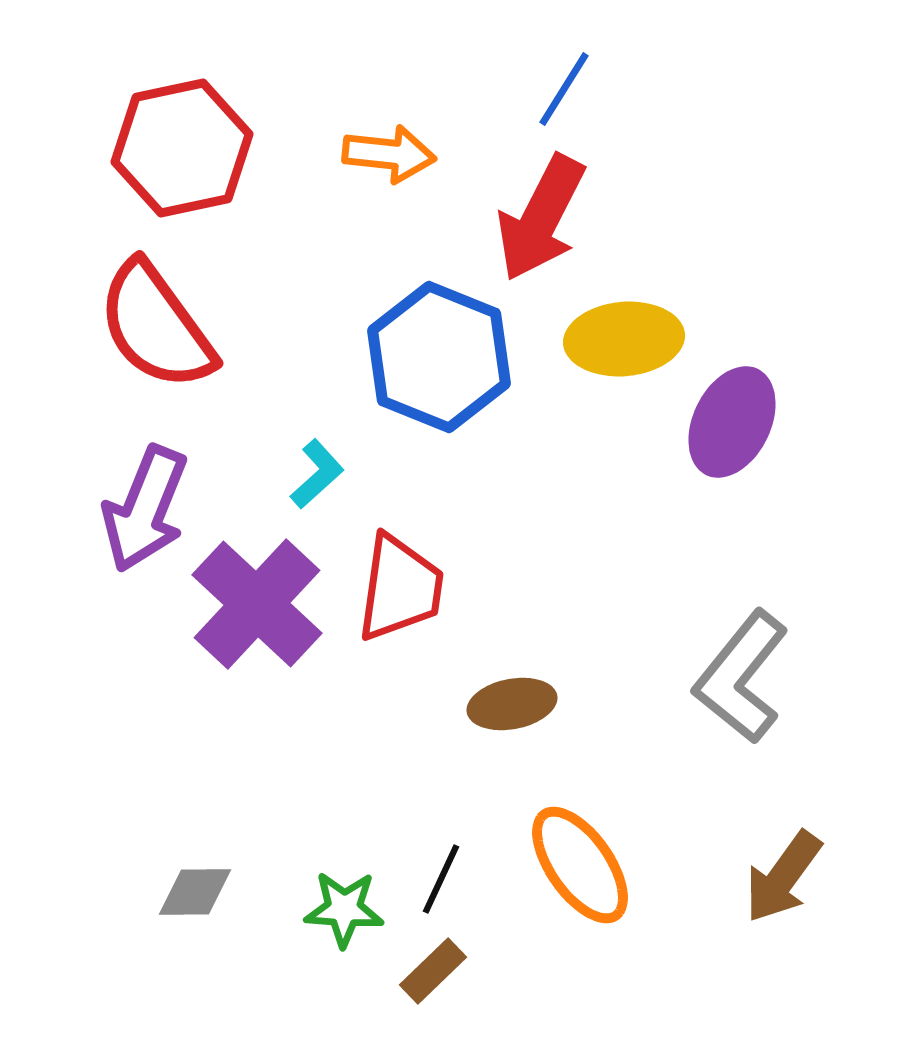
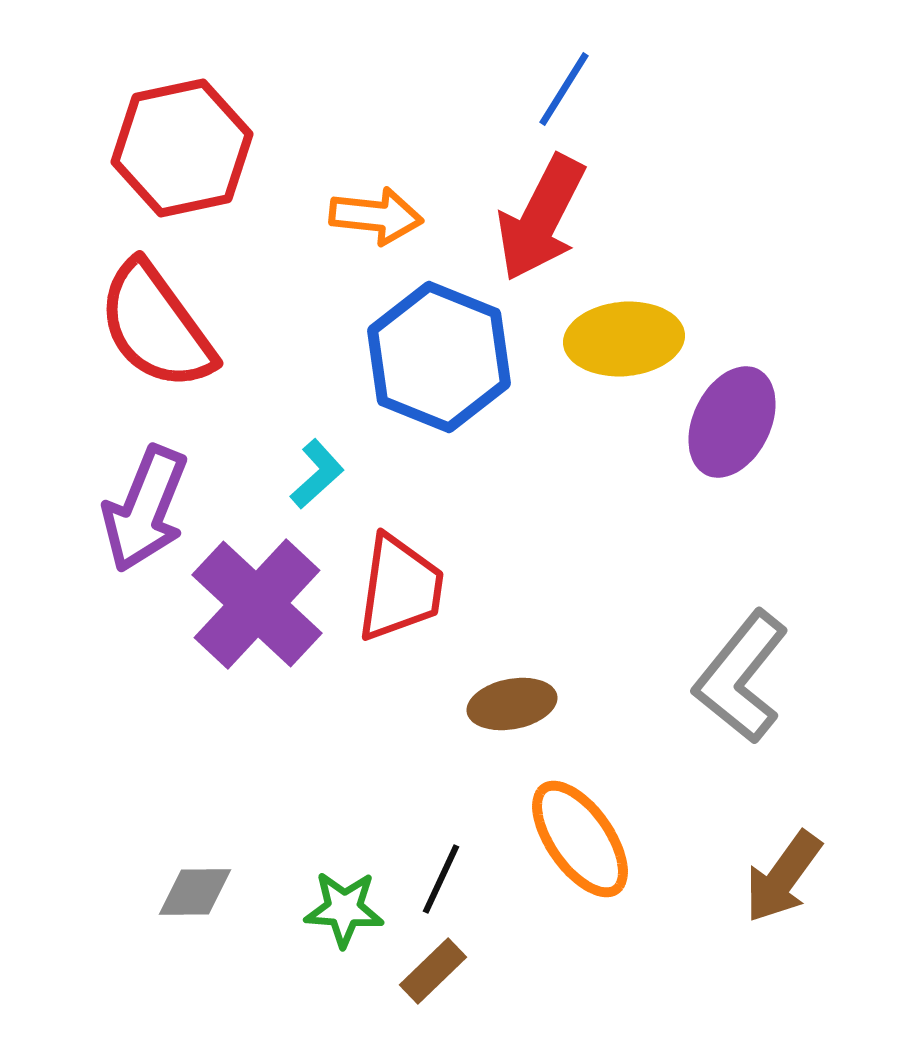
orange arrow: moved 13 px left, 62 px down
orange ellipse: moved 26 px up
